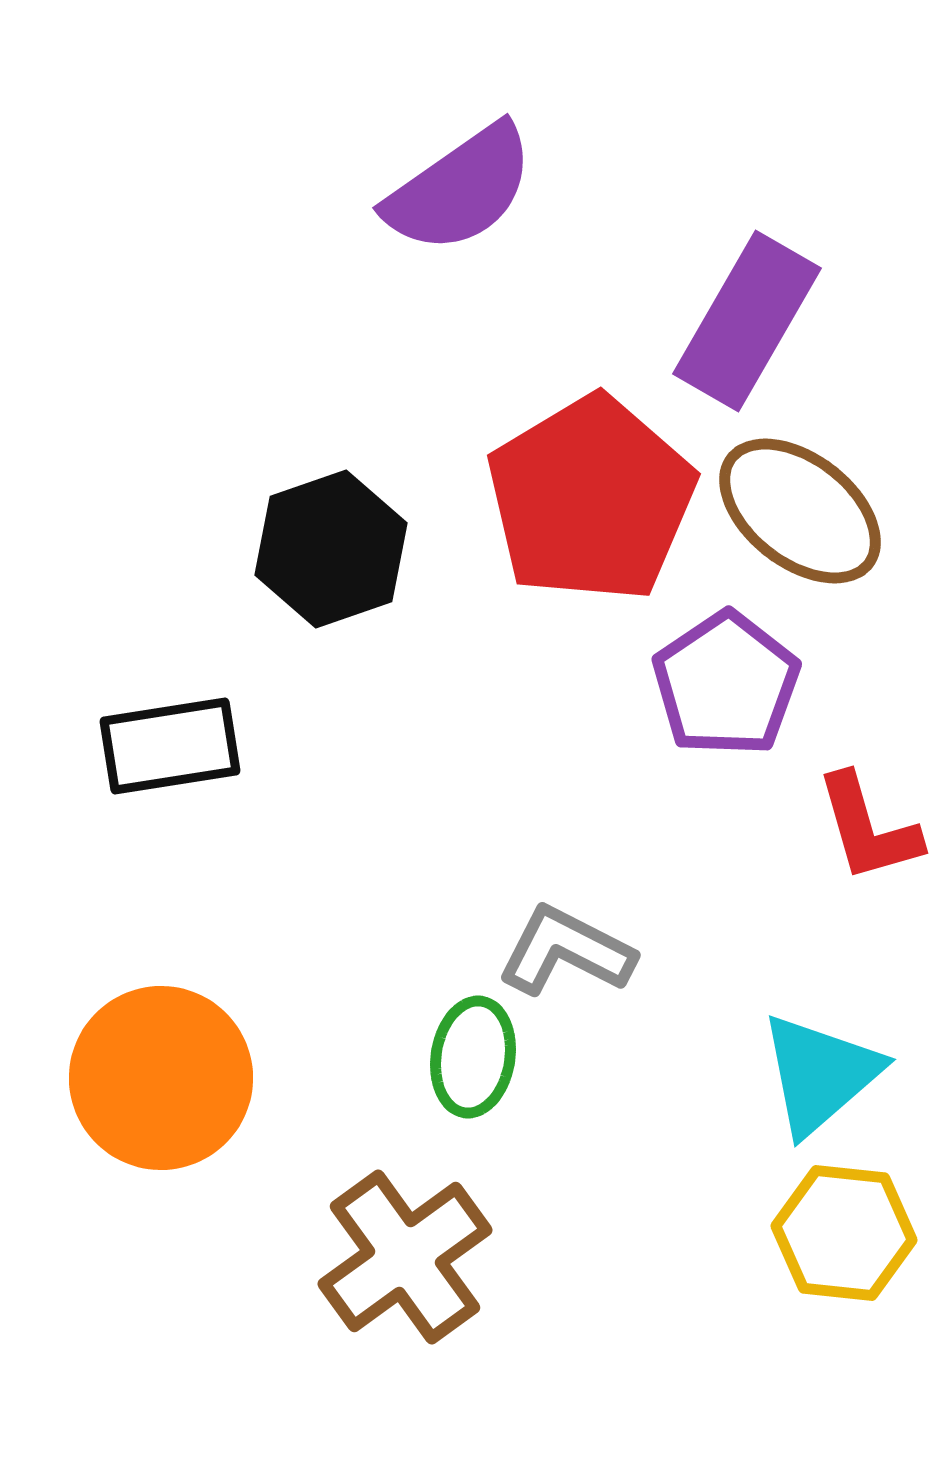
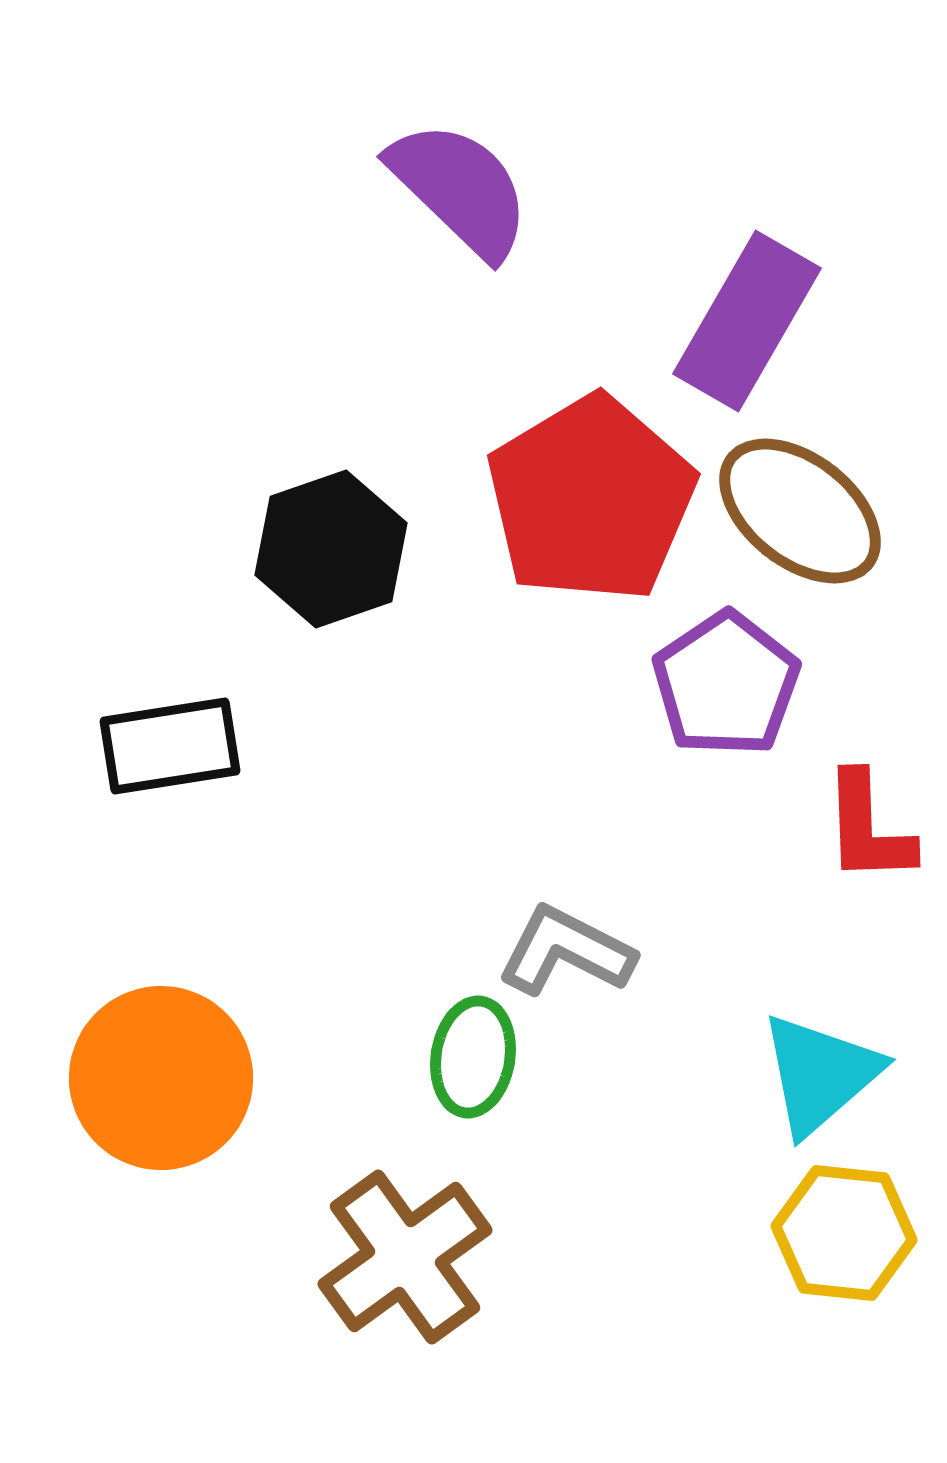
purple semicircle: rotated 101 degrees counterclockwise
red L-shape: rotated 14 degrees clockwise
